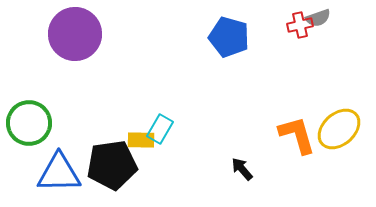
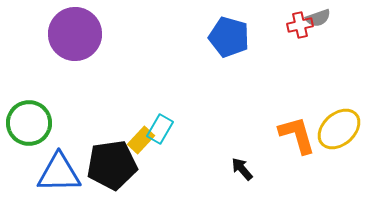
yellow rectangle: rotated 48 degrees counterclockwise
